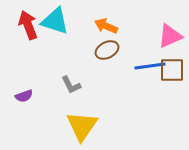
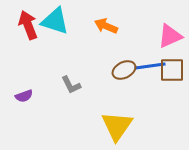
brown ellipse: moved 17 px right, 20 px down
yellow triangle: moved 35 px right
